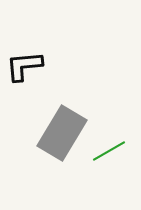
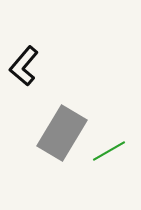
black L-shape: rotated 45 degrees counterclockwise
